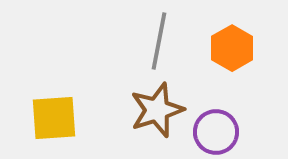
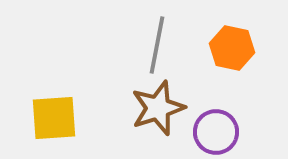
gray line: moved 2 px left, 4 px down
orange hexagon: rotated 18 degrees counterclockwise
brown star: moved 1 px right, 2 px up
